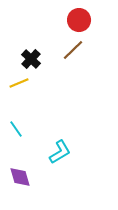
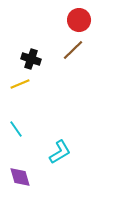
black cross: rotated 24 degrees counterclockwise
yellow line: moved 1 px right, 1 px down
